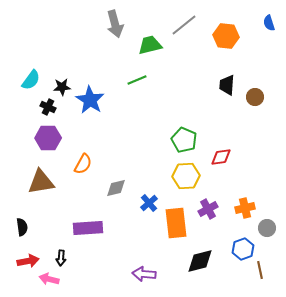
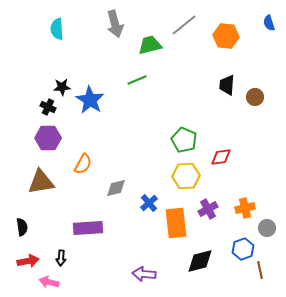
cyan semicircle: moved 26 px right, 51 px up; rotated 140 degrees clockwise
pink arrow: moved 3 px down
